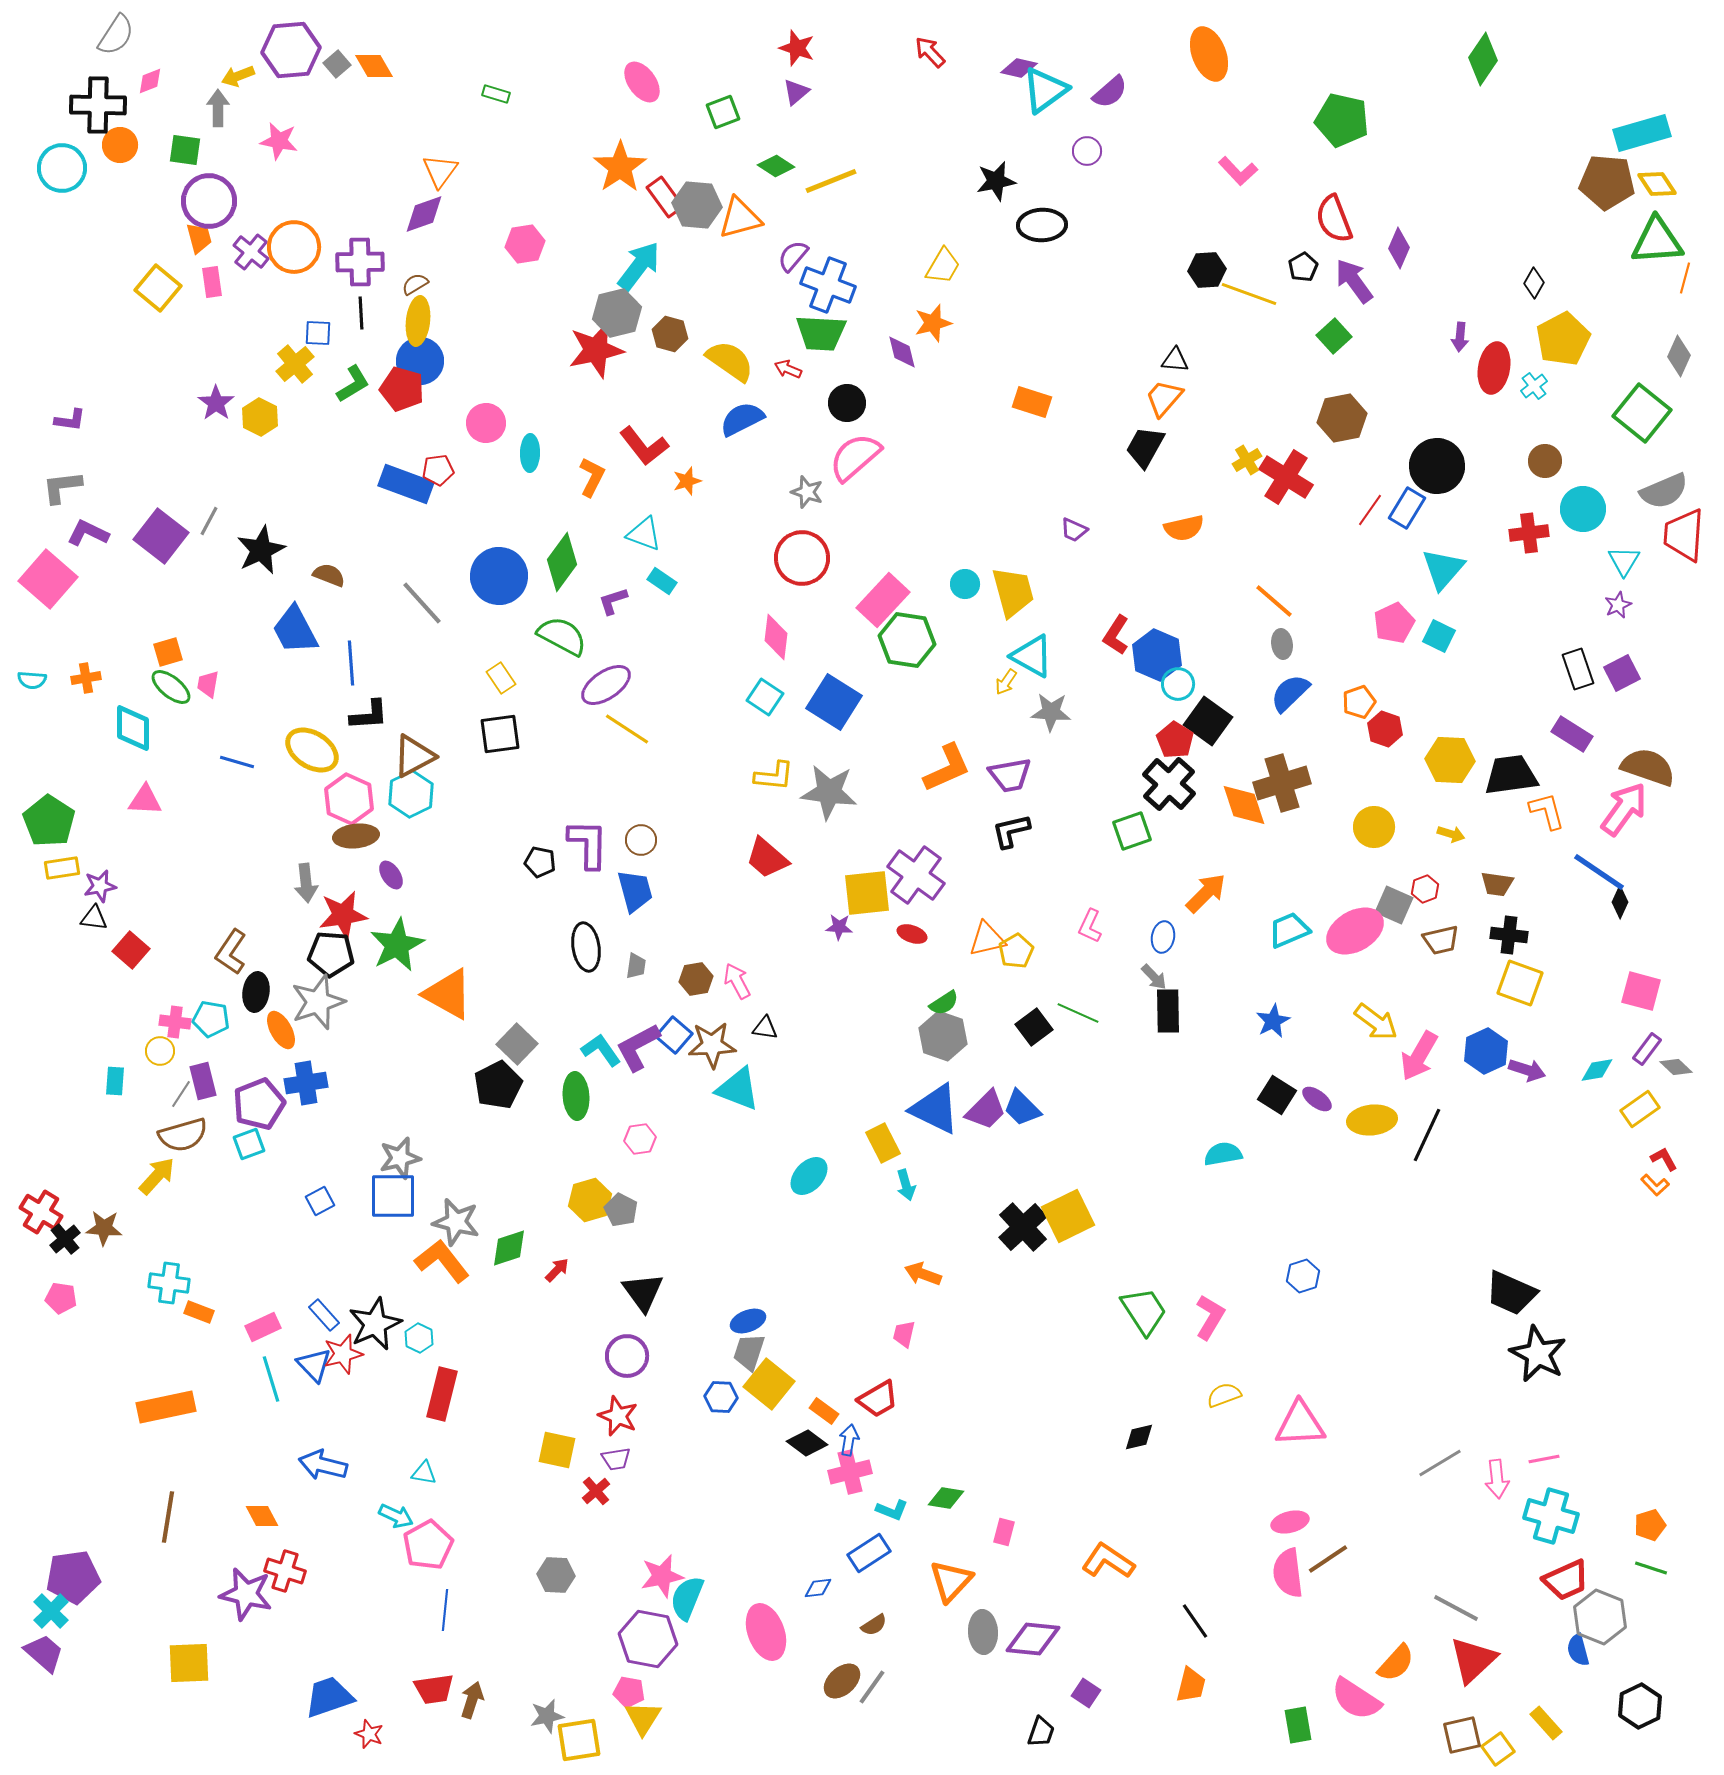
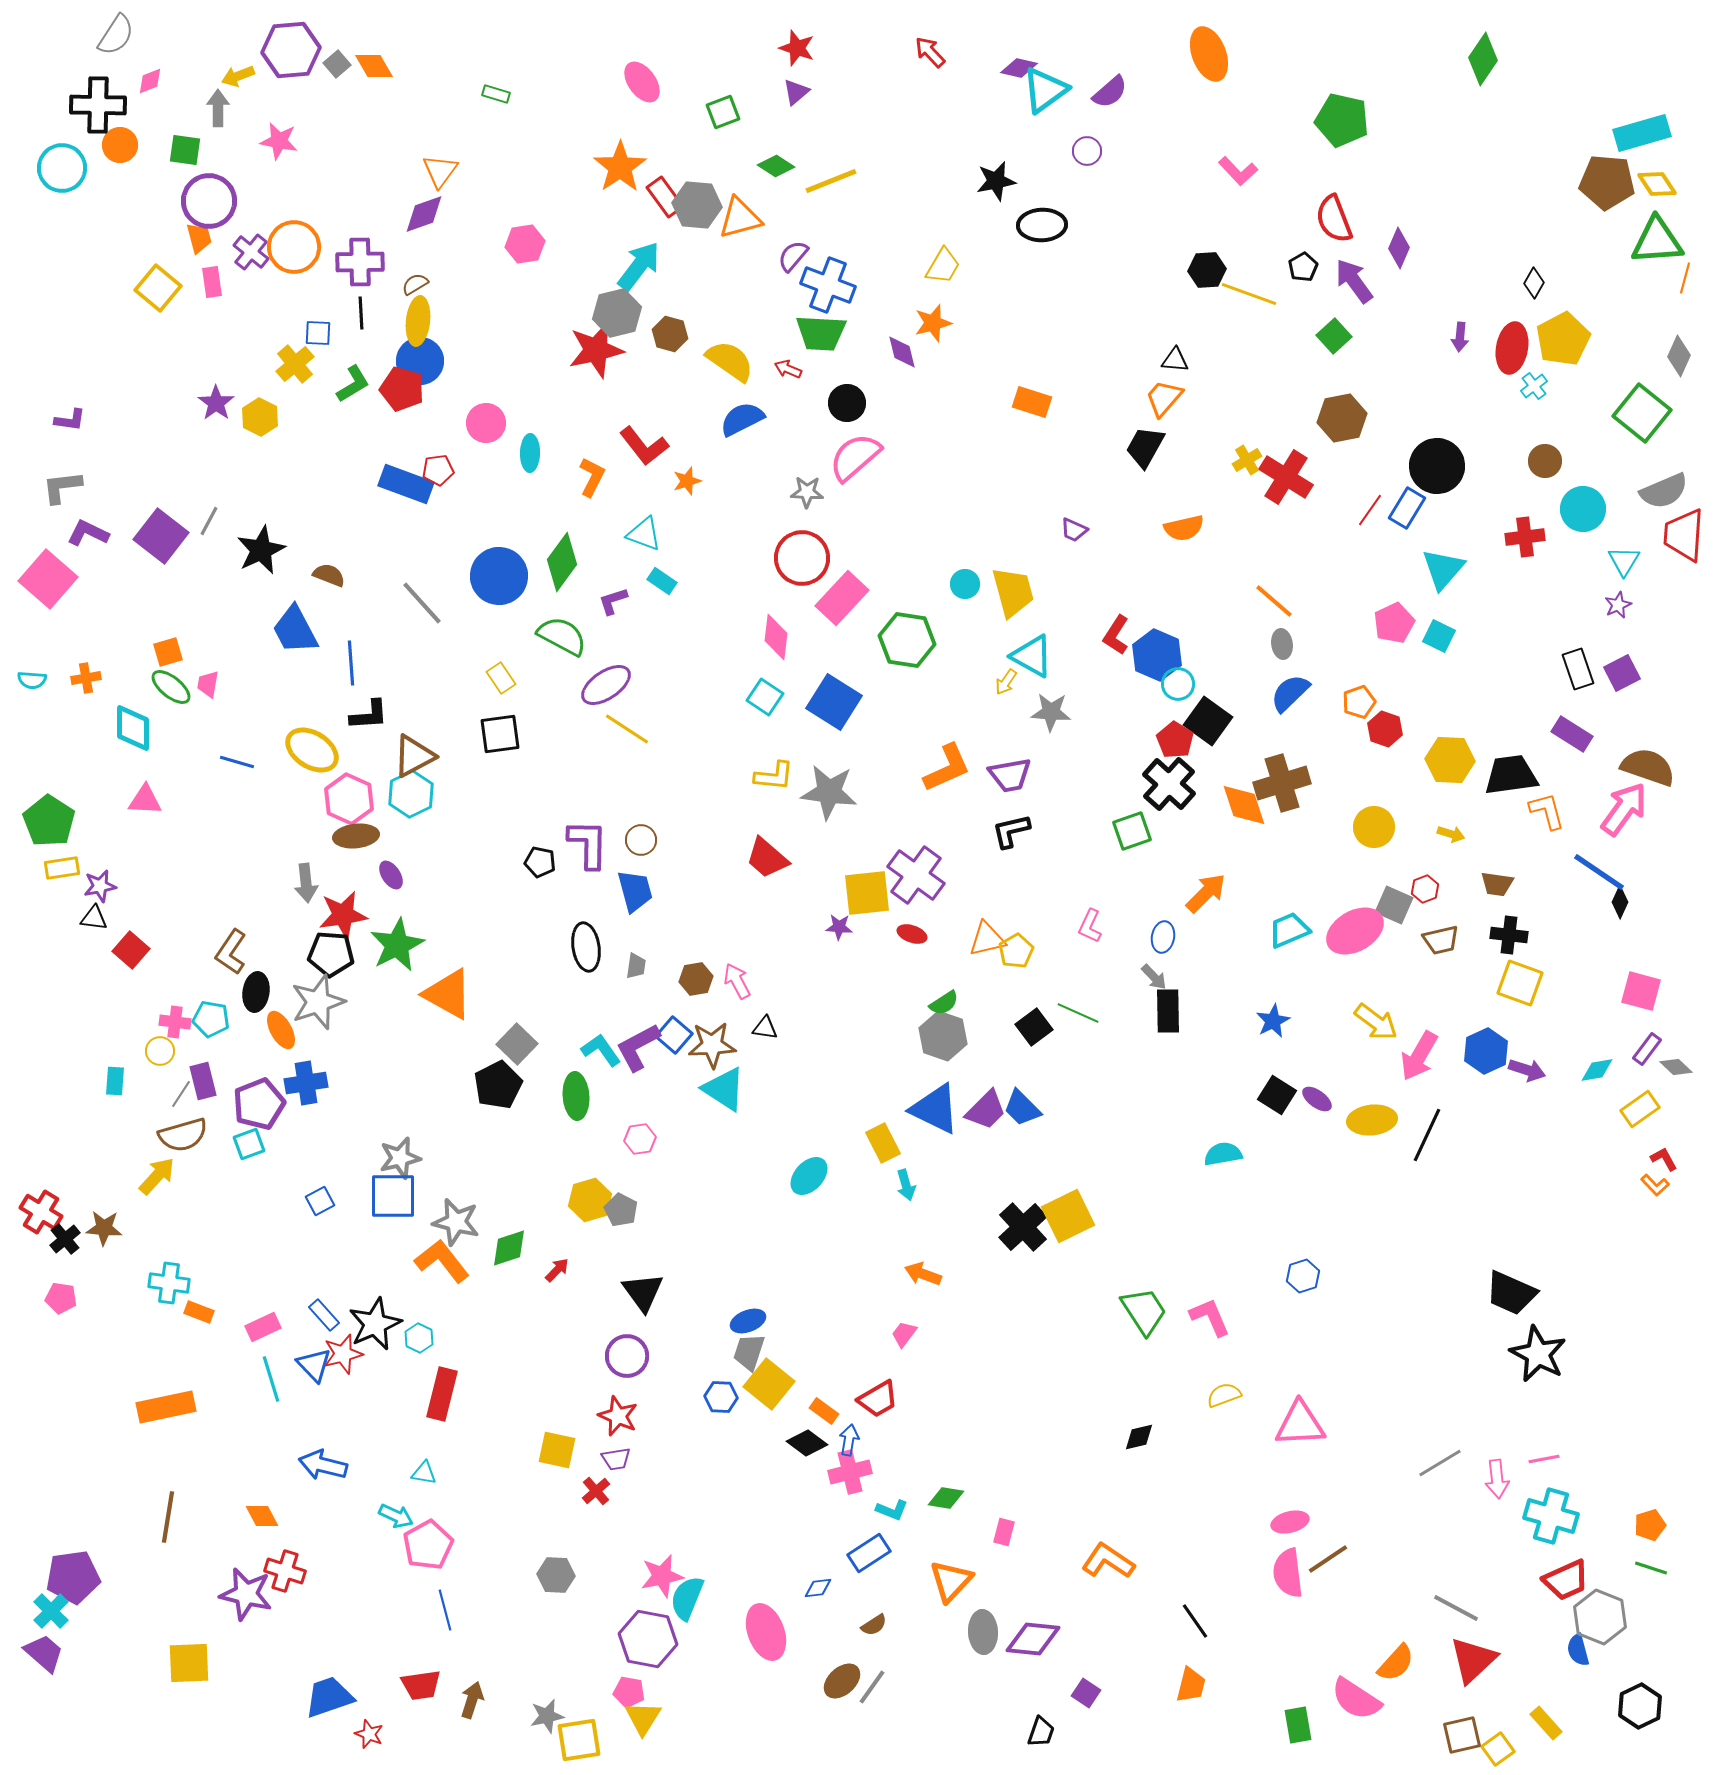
red ellipse at (1494, 368): moved 18 px right, 20 px up
gray star at (807, 492): rotated 16 degrees counterclockwise
red cross at (1529, 533): moved 4 px left, 4 px down
pink rectangle at (883, 600): moved 41 px left, 2 px up
cyan triangle at (738, 1089): moved 14 px left; rotated 12 degrees clockwise
pink L-shape at (1210, 1317): rotated 54 degrees counterclockwise
pink trapezoid at (904, 1334): rotated 24 degrees clockwise
blue line at (445, 1610): rotated 21 degrees counterclockwise
red trapezoid at (434, 1689): moved 13 px left, 4 px up
